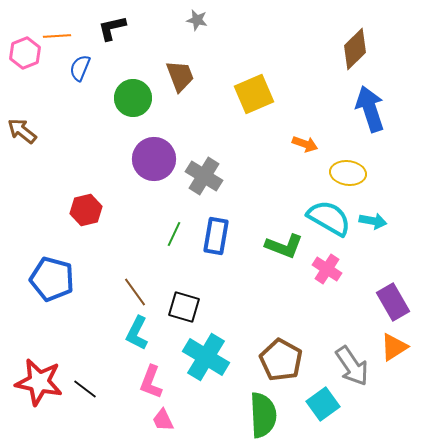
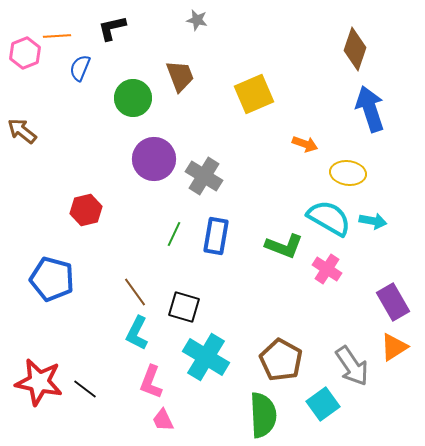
brown diamond: rotated 27 degrees counterclockwise
